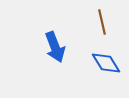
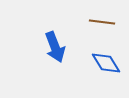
brown line: rotated 70 degrees counterclockwise
